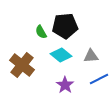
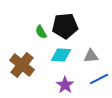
cyan diamond: rotated 35 degrees counterclockwise
